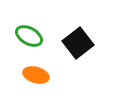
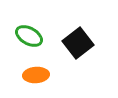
orange ellipse: rotated 20 degrees counterclockwise
